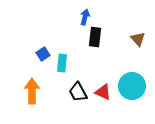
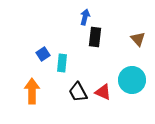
cyan circle: moved 6 px up
